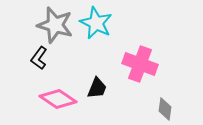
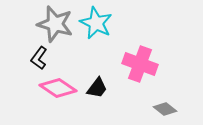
gray star: moved 1 px up
black trapezoid: rotated 15 degrees clockwise
pink diamond: moved 11 px up
gray diamond: rotated 60 degrees counterclockwise
